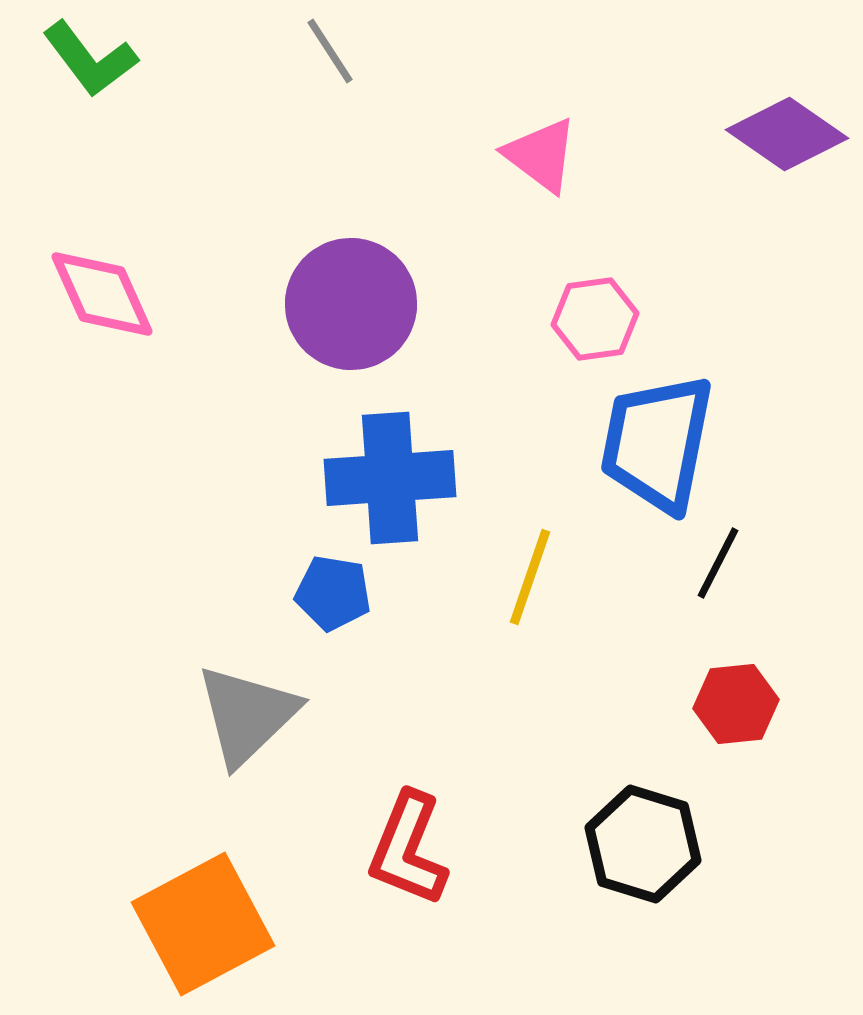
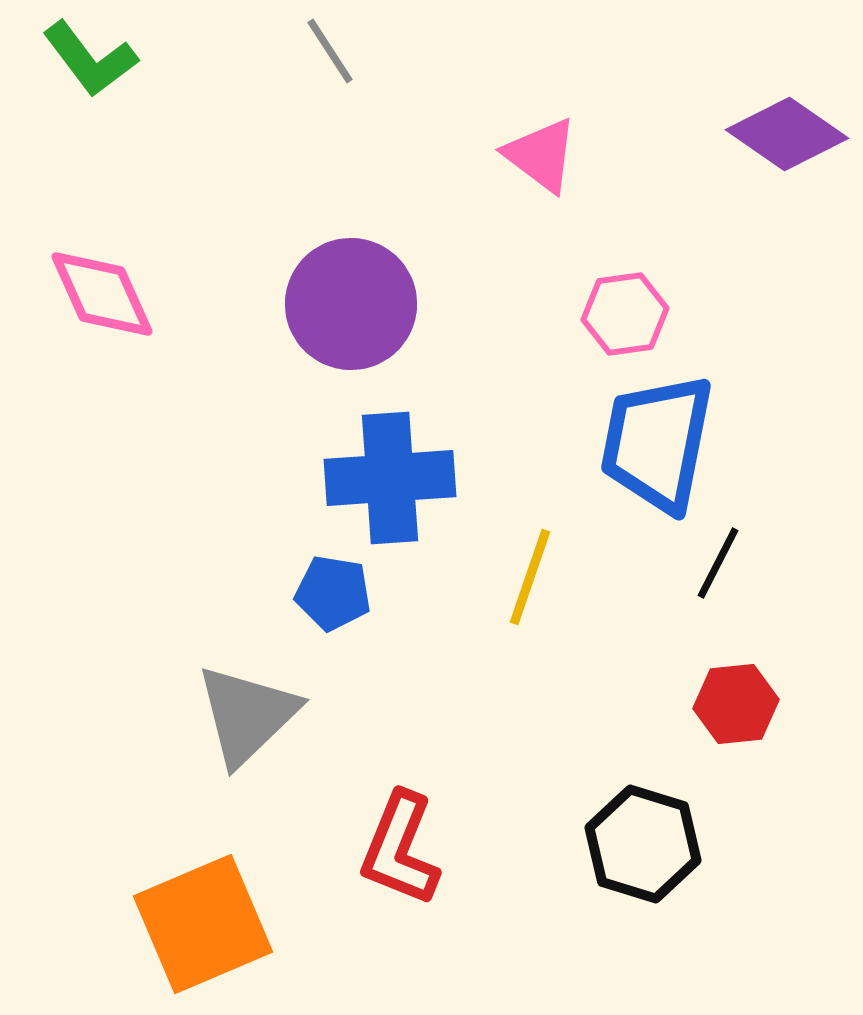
pink hexagon: moved 30 px right, 5 px up
red L-shape: moved 8 px left
orange square: rotated 5 degrees clockwise
